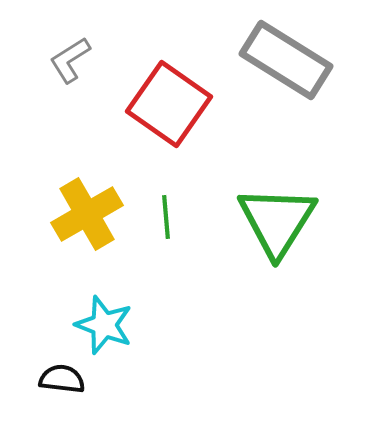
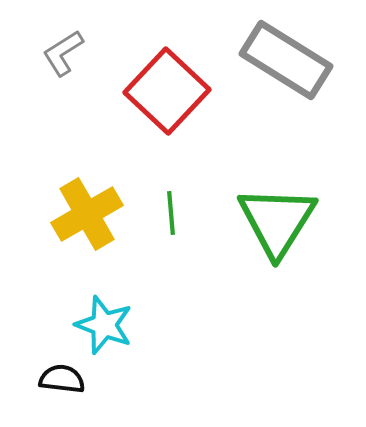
gray L-shape: moved 7 px left, 7 px up
red square: moved 2 px left, 13 px up; rotated 8 degrees clockwise
green line: moved 5 px right, 4 px up
